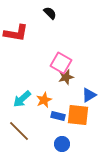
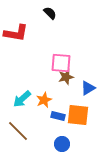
pink square: rotated 25 degrees counterclockwise
blue triangle: moved 1 px left, 7 px up
brown line: moved 1 px left
